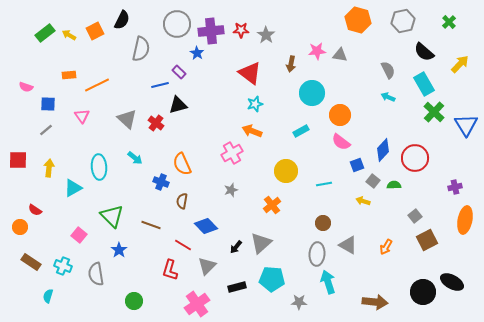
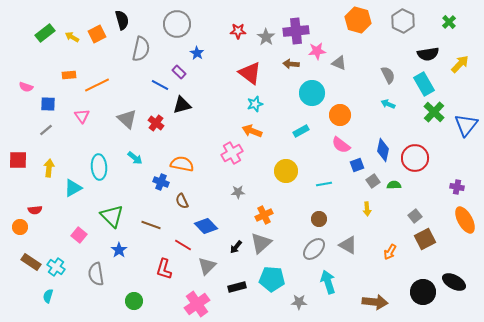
black semicircle at (122, 20): rotated 42 degrees counterclockwise
gray hexagon at (403, 21): rotated 20 degrees counterclockwise
red star at (241, 30): moved 3 px left, 1 px down
orange square at (95, 31): moved 2 px right, 3 px down
purple cross at (211, 31): moved 85 px right
yellow arrow at (69, 35): moved 3 px right, 2 px down
gray star at (266, 35): moved 2 px down
black semicircle at (424, 52): moved 4 px right, 2 px down; rotated 50 degrees counterclockwise
gray triangle at (340, 55): moved 1 px left, 8 px down; rotated 14 degrees clockwise
brown arrow at (291, 64): rotated 84 degrees clockwise
gray semicircle at (388, 70): moved 5 px down
blue line at (160, 85): rotated 42 degrees clockwise
cyan arrow at (388, 97): moved 7 px down
black triangle at (178, 105): moved 4 px right
blue triangle at (466, 125): rotated 10 degrees clockwise
pink semicircle at (341, 142): moved 3 px down
blue diamond at (383, 150): rotated 30 degrees counterclockwise
orange semicircle at (182, 164): rotated 125 degrees clockwise
gray square at (373, 181): rotated 16 degrees clockwise
purple cross at (455, 187): moved 2 px right; rotated 24 degrees clockwise
gray star at (231, 190): moved 7 px right, 2 px down; rotated 16 degrees clockwise
brown semicircle at (182, 201): rotated 35 degrees counterclockwise
yellow arrow at (363, 201): moved 4 px right, 8 px down; rotated 112 degrees counterclockwise
orange cross at (272, 205): moved 8 px left, 10 px down; rotated 12 degrees clockwise
red semicircle at (35, 210): rotated 40 degrees counterclockwise
orange ellipse at (465, 220): rotated 40 degrees counterclockwise
brown circle at (323, 223): moved 4 px left, 4 px up
brown square at (427, 240): moved 2 px left, 1 px up
orange arrow at (386, 247): moved 4 px right, 5 px down
gray ellipse at (317, 254): moved 3 px left, 5 px up; rotated 40 degrees clockwise
cyan cross at (63, 266): moved 7 px left, 1 px down; rotated 12 degrees clockwise
red L-shape at (170, 270): moved 6 px left, 1 px up
black ellipse at (452, 282): moved 2 px right
